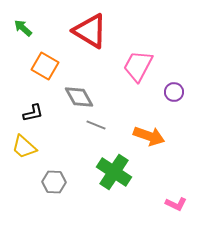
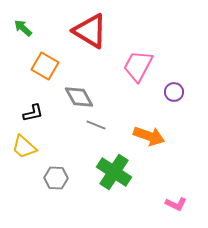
gray hexagon: moved 2 px right, 4 px up
